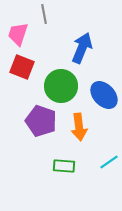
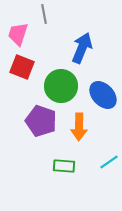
blue ellipse: moved 1 px left
orange arrow: rotated 8 degrees clockwise
